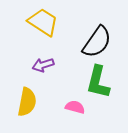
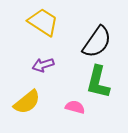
yellow semicircle: rotated 40 degrees clockwise
